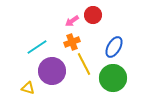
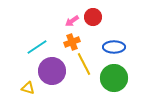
red circle: moved 2 px down
blue ellipse: rotated 60 degrees clockwise
green circle: moved 1 px right
